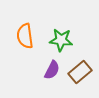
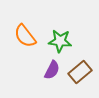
orange semicircle: rotated 30 degrees counterclockwise
green star: moved 1 px left, 1 px down
